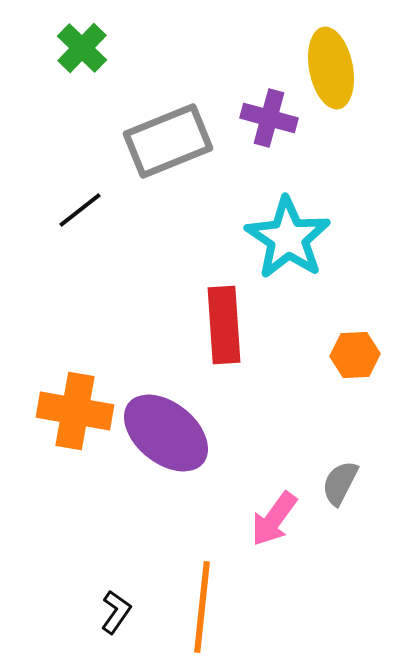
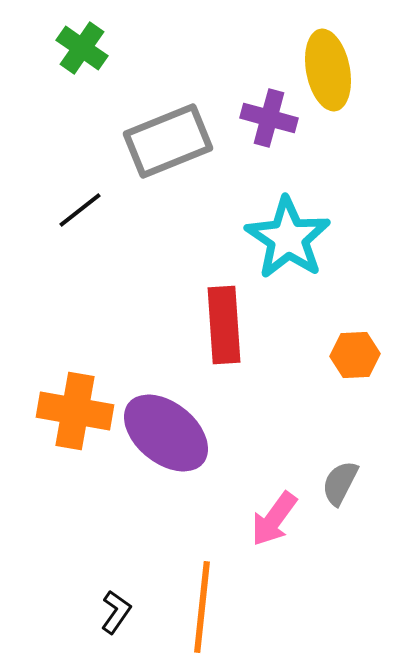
green cross: rotated 9 degrees counterclockwise
yellow ellipse: moved 3 px left, 2 px down
